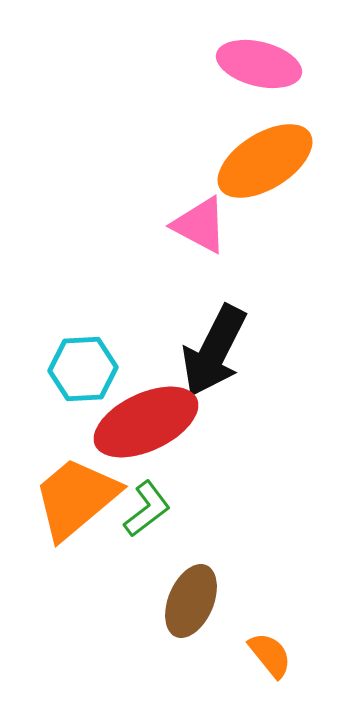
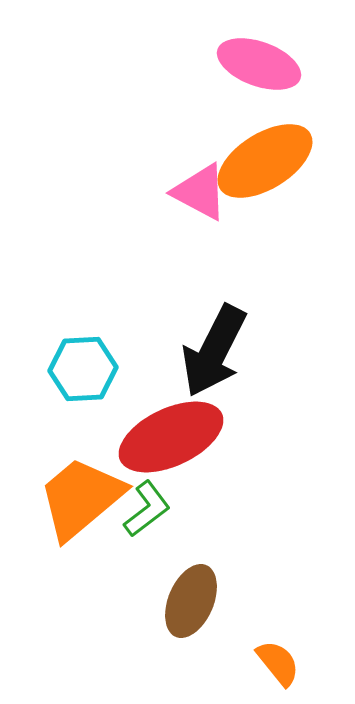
pink ellipse: rotated 6 degrees clockwise
pink triangle: moved 33 px up
red ellipse: moved 25 px right, 15 px down
orange trapezoid: moved 5 px right
orange semicircle: moved 8 px right, 8 px down
